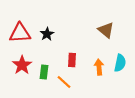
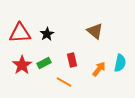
brown triangle: moved 11 px left, 1 px down
red rectangle: rotated 16 degrees counterclockwise
orange arrow: moved 2 px down; rotated 42 degrees clockwise
green rectangle: moved 9 px up; rotated 56 degrees clockwise
orange line: rotated 14 degrees counterclockwise
